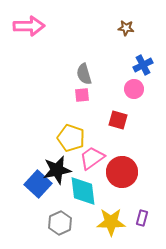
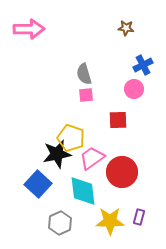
pink arrow: moved 3 px down
pink square: moved 4 px right
red square: rotated 18 degrees counterclockwise
black star: moved 16 px up
purple rectangle: moved 3 px left, 1 px up
yellow star: moved 1 px left, 1 px up
